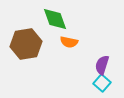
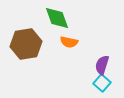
green diamond: moved 2 px right, 1 px up
